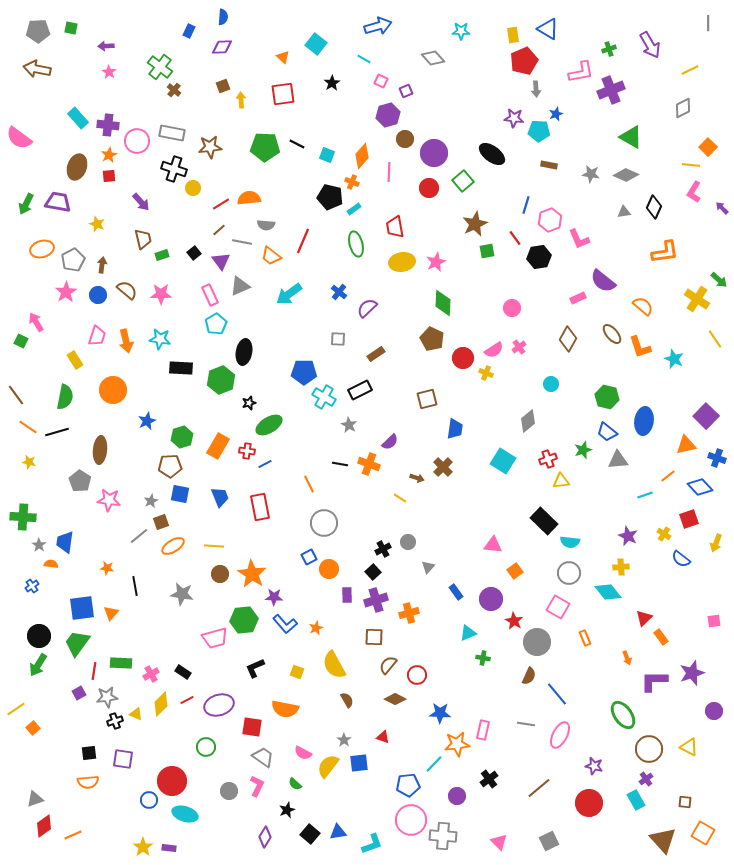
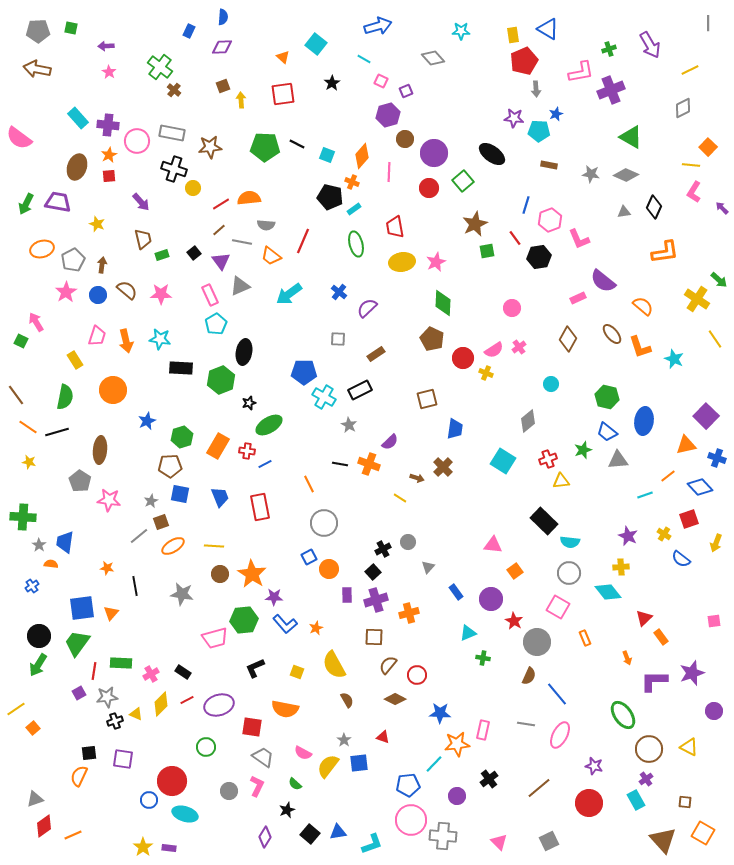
orange semicircle at (88, 782): moved 9 px left, 6 px up; rotated 120 degrees clockwise
